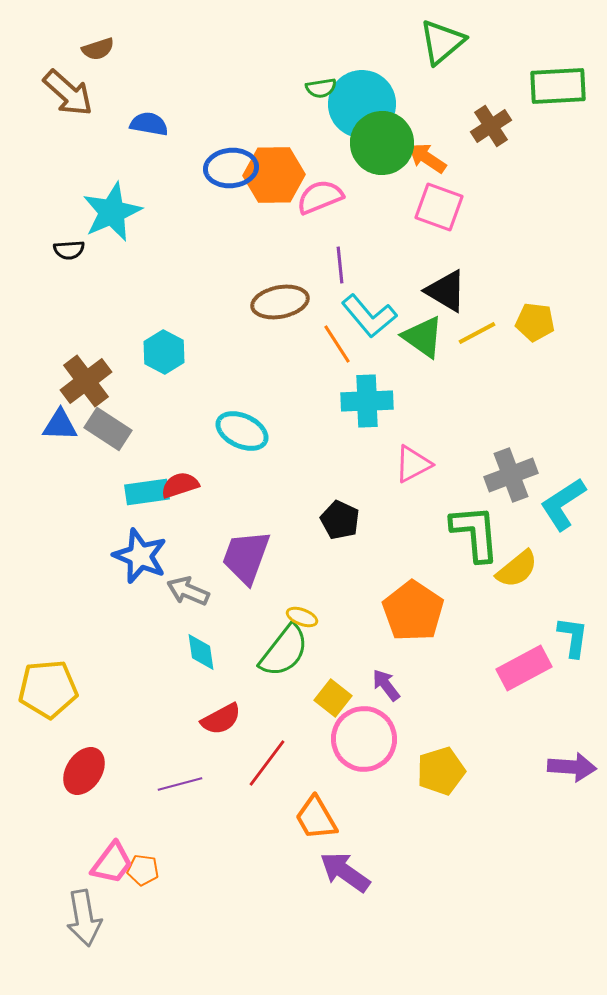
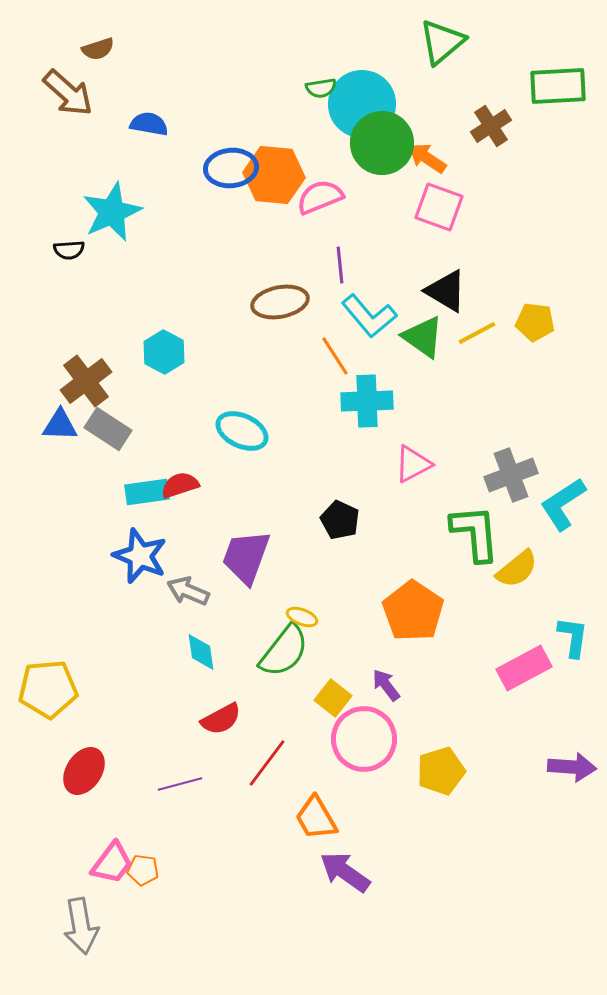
orange hexagon at (274, 175): rotated 6 degrees clockwise
orange line at (337, 344): moved 2 px left, 12 px down
gray arrow at (84, 918): moved 3 px left, 8 px down
